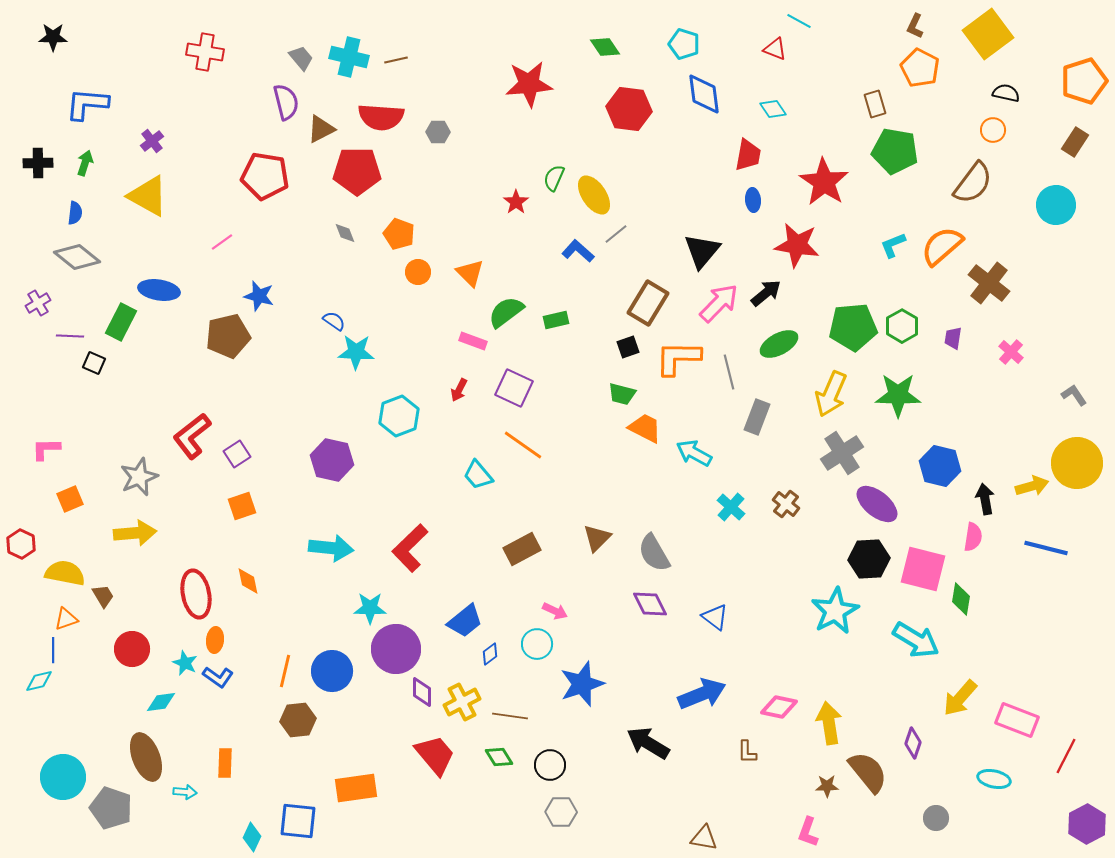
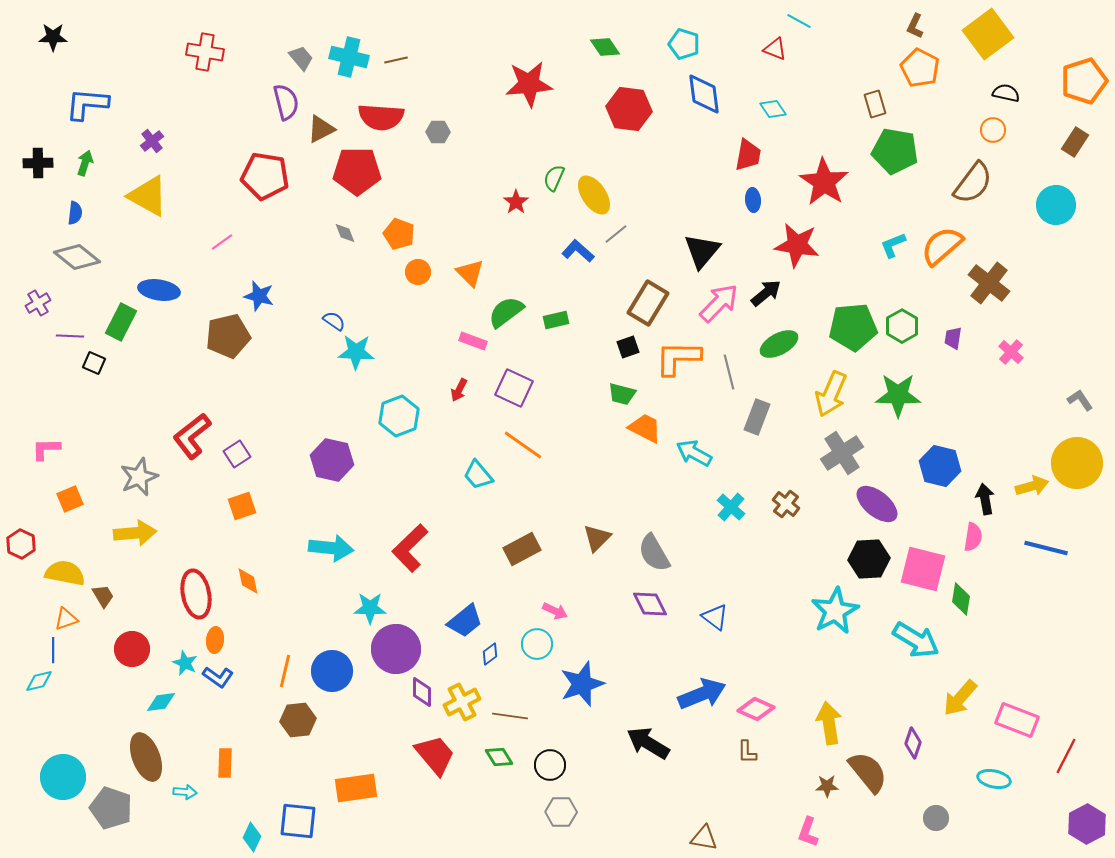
gray L-shape at (1074, 395): moved 6 px right, 5 px down
pink diamond at (779, 707): moved 23 px left, 2 px down; rotated 12 degrees clockwise
